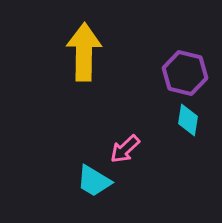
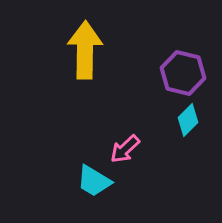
yellow arrow: moved 1 px right, 2 px up
purple hexagon: moved 2 px left
cyan diamond: rotated 36 degrees clockwise
